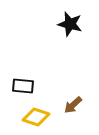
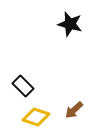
black rectangle: rotated 40 degrees clockwise
brown arrow: moved 1 px right, 5 px down
